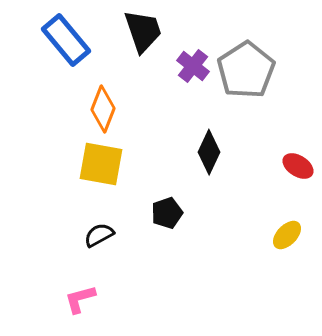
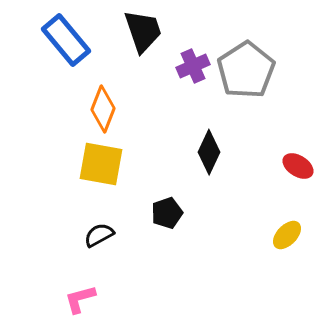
purple cross: rotated 28 degrees clockwise
